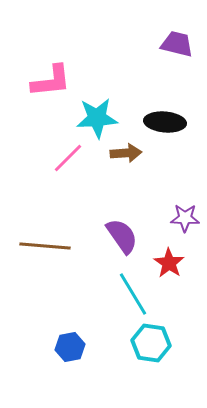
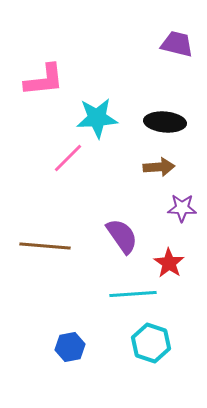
pink L-shape: moved 7 px left, 1 px up
brown arrow: moved 33 px right, 14 px down
purple star: moved 3 px left, 10 px up
cyan line: rotated 63 degrees counterclockwise
cyan hexagon: rotated 9 degrees clockwise
